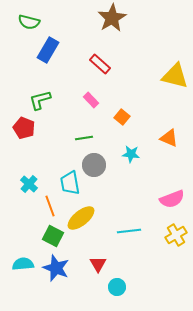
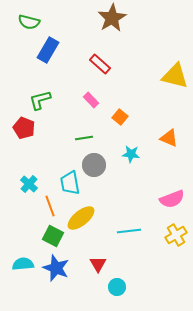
orange square: moved 2 px left
